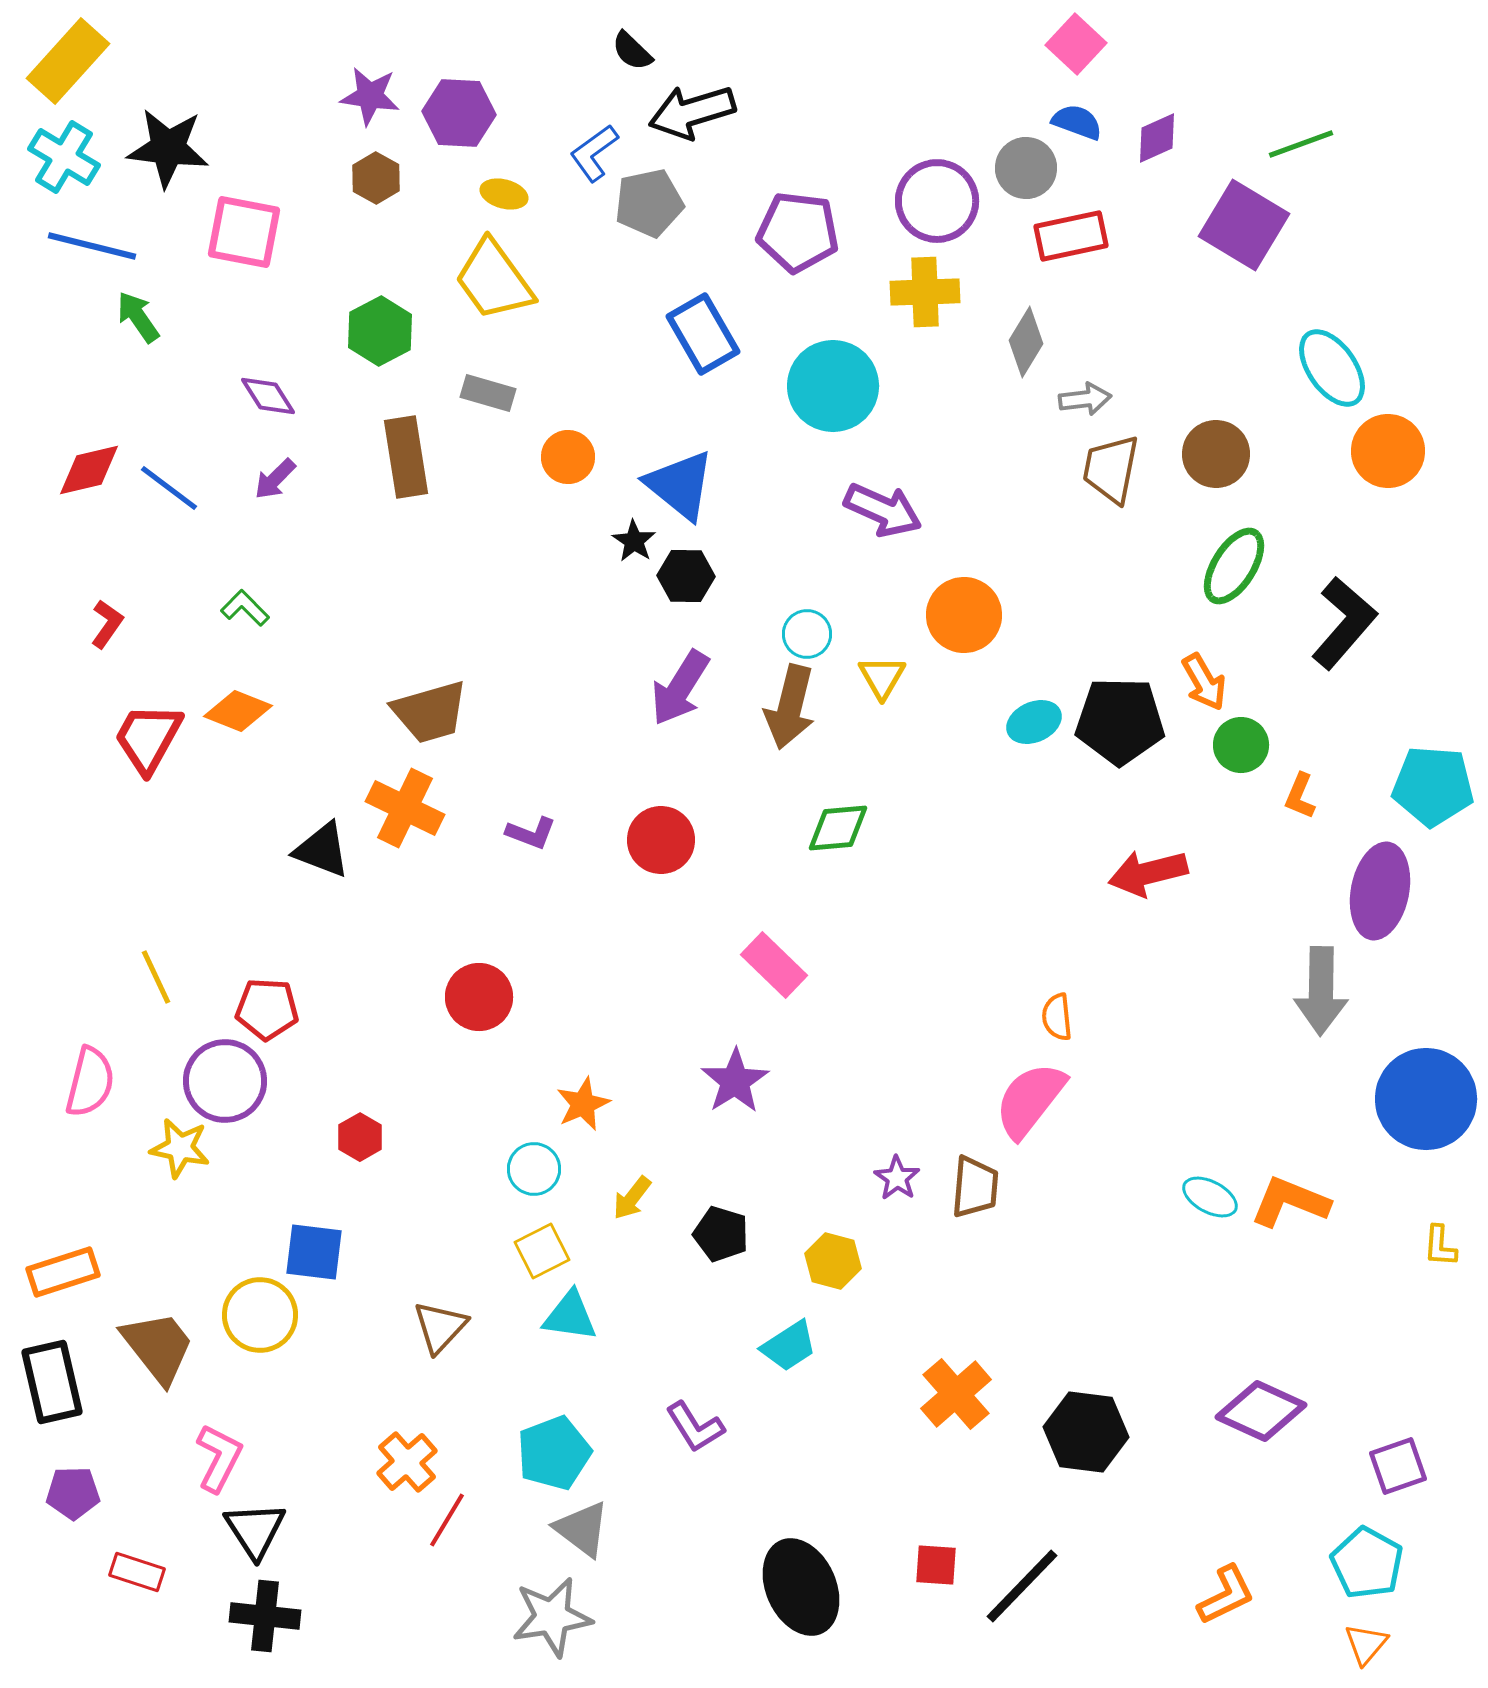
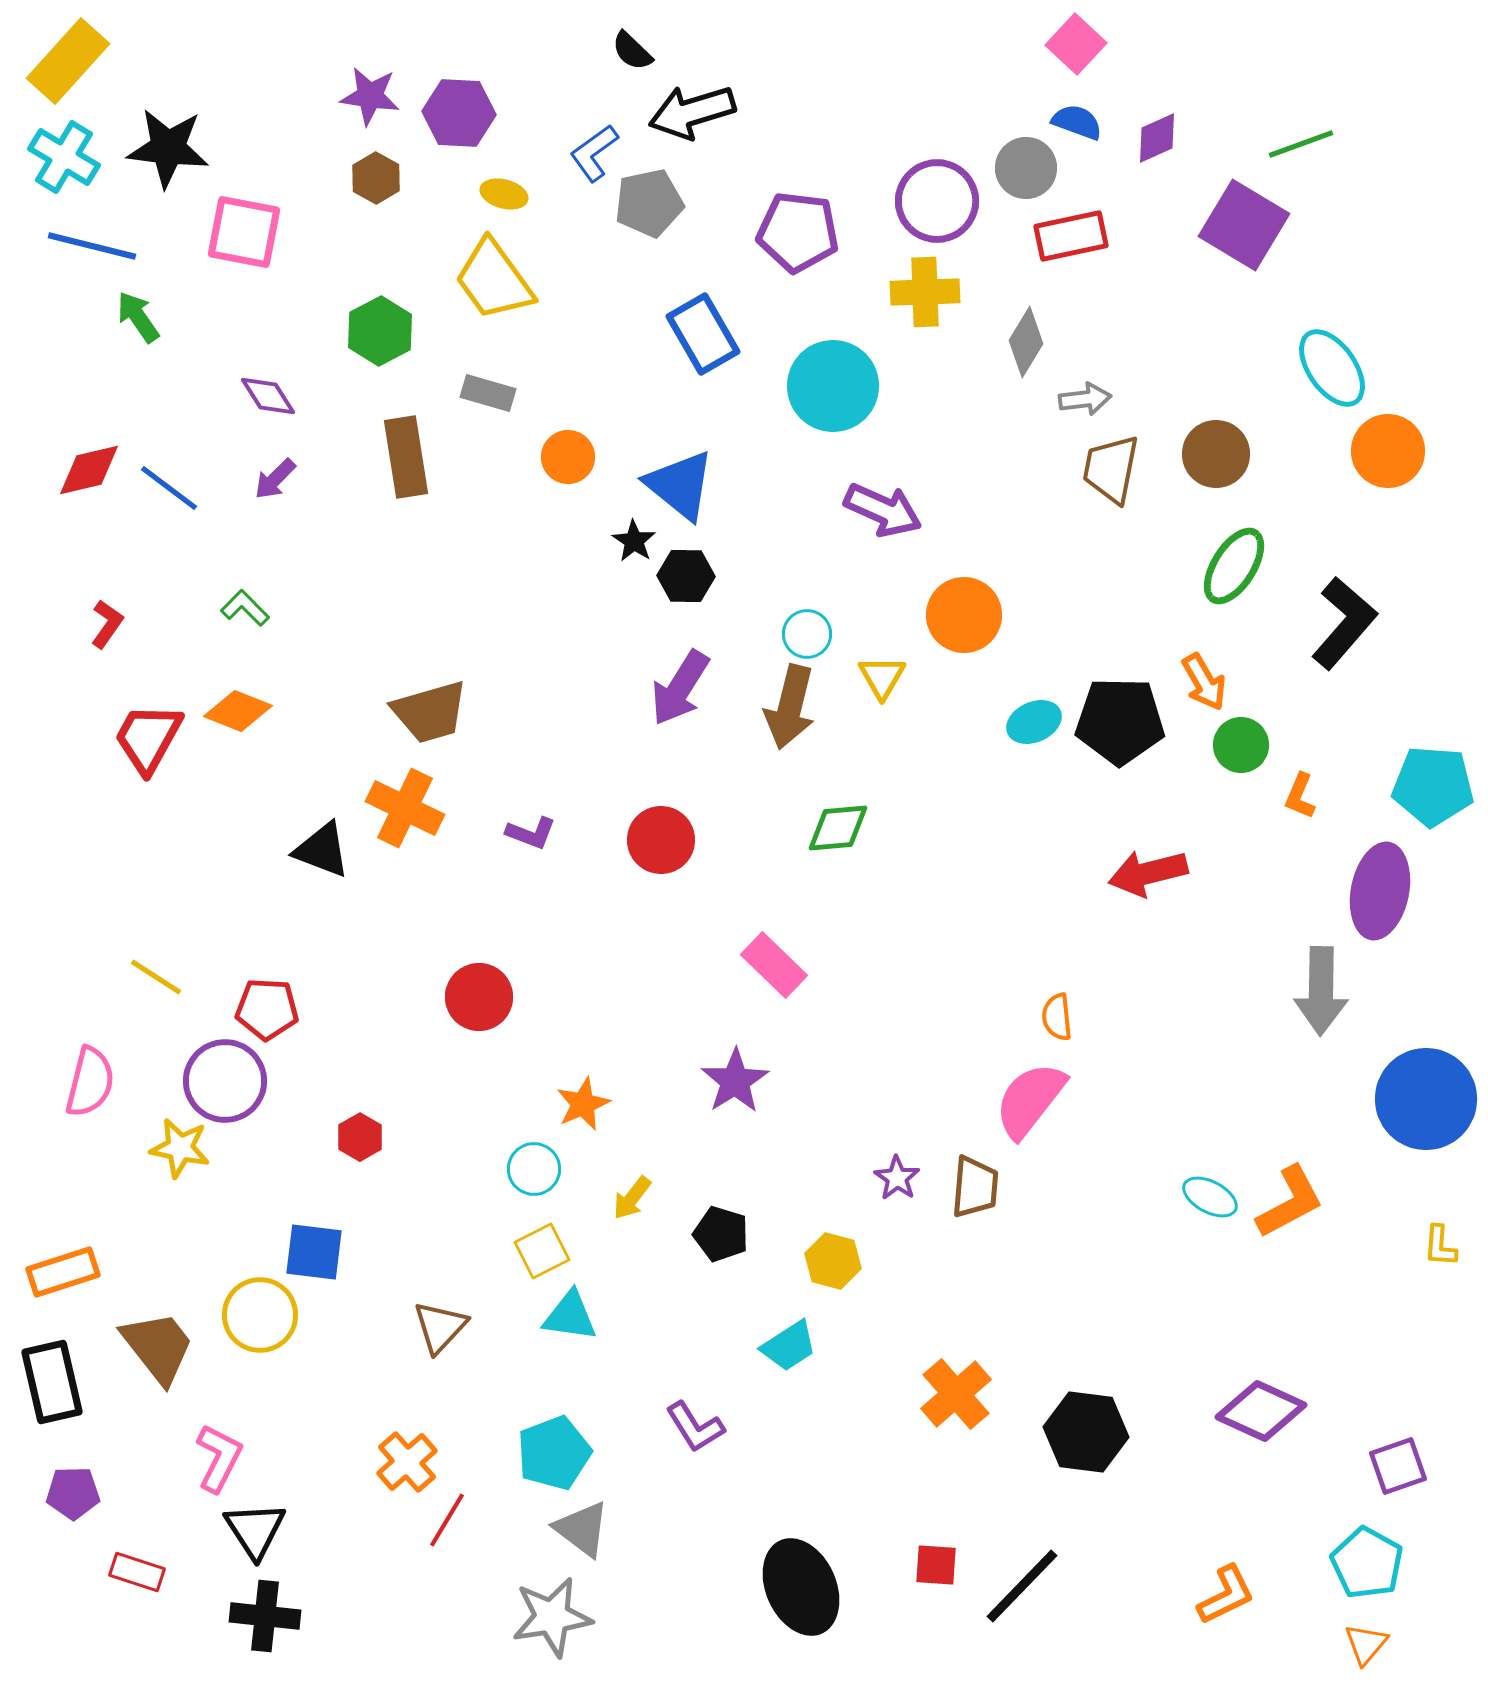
yellow line at (156, 977): rotated 32 degrees counterclockwise
orange L-shape at (1290, 1202): rotated 130 degrees clockwise
